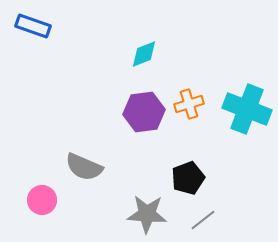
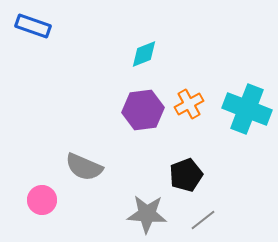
orange cross: rotated 12 degrees counterclockwise
purple hexagon: moved 1 px left, 2 px up
black pentagon: moved 2 px left, 3 px up
